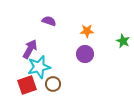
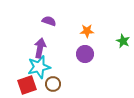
purple arrow: moved 10 px right, 1 px up; rotated 18 degrees counterclockwise
